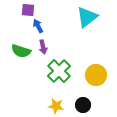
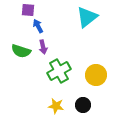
green cross: rotated 15 degrees clockwise
